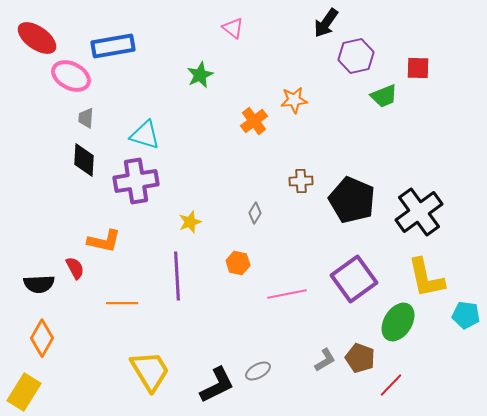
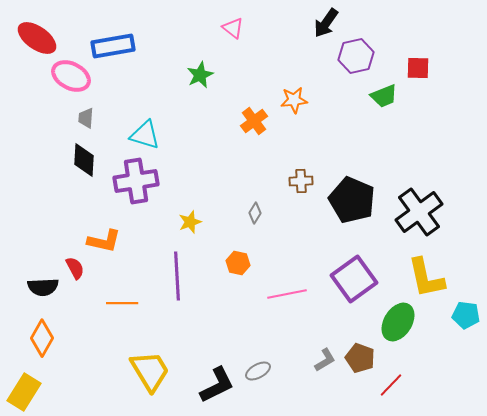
black semicircle: moved 4 px right, 3 px down
